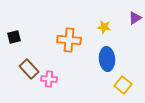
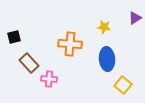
orange cross: moved 1 px right, 4 px down
brown rectangle: moved 6 px up
